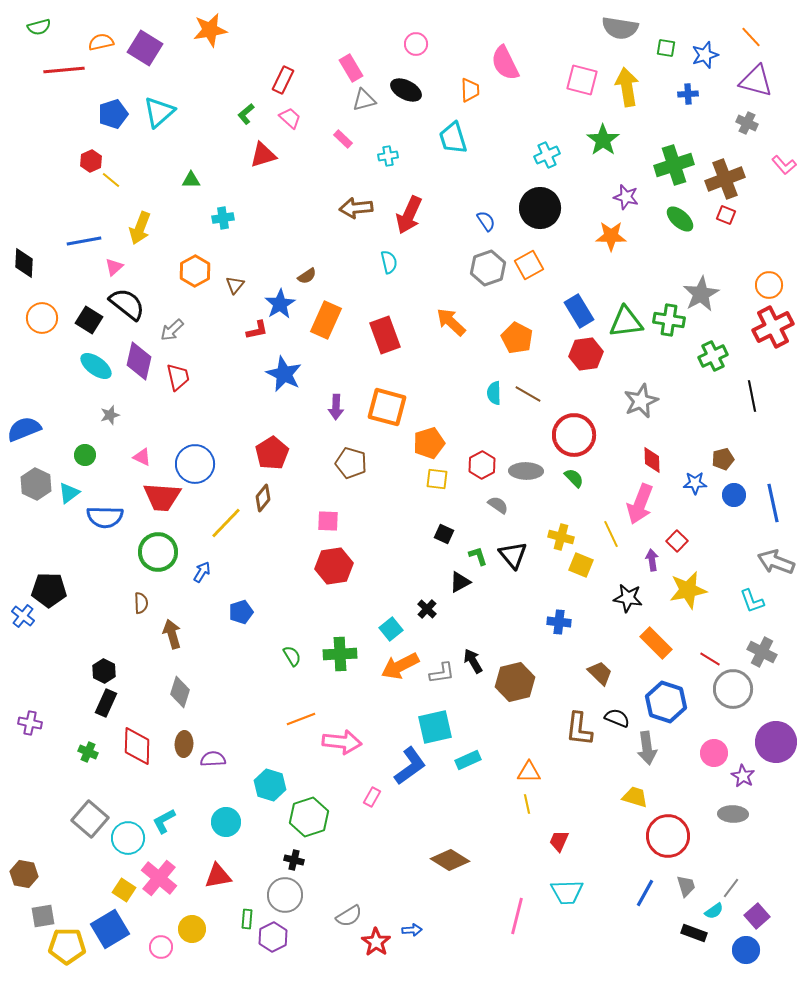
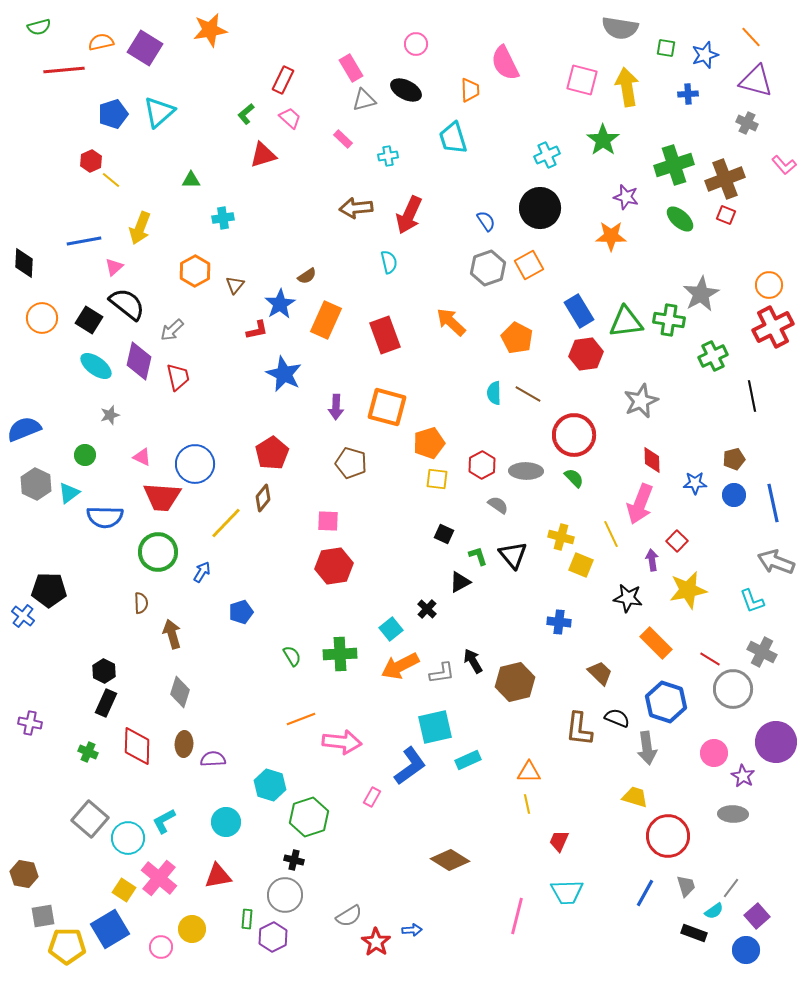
brown pentagon at (723, 459): moved 11 px right
